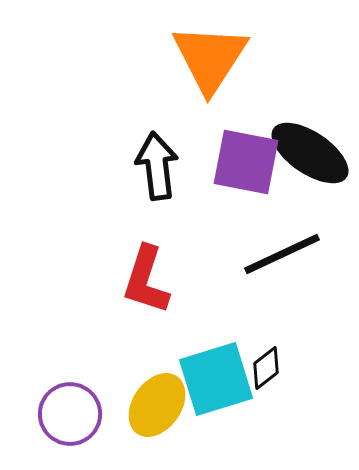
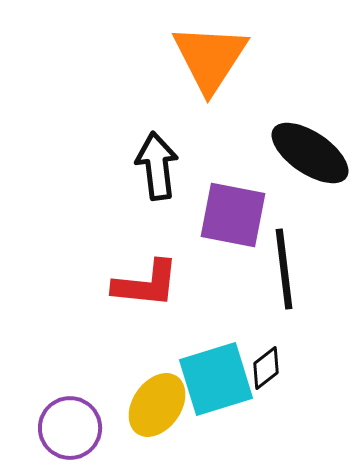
purple square: moved 13 px left, 53 px down
black line: moved 2 px right, 15 px down; rotated 72 degrees counterclockwise
red L-shape: moved 4 px down; rotated 102 degrees counterclockwise
purple circle: moved 14 px down
